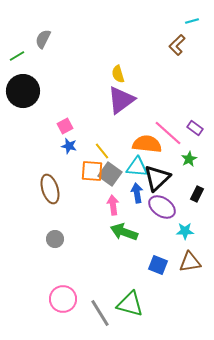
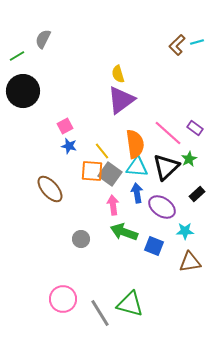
cyan line: moved 5 px right, 21 px down
orange semicircle: moved 12 px left; rotated 76 degrees clockwise
black triangle: moved 9 px right, 11 px up
brown ellipse: rotated 24 degrees counterclockwise
black rectangle: rotated 21 degrees clockwise
gray circle: moved 26 px right
blue square: moved 4 px left, 19 px up
